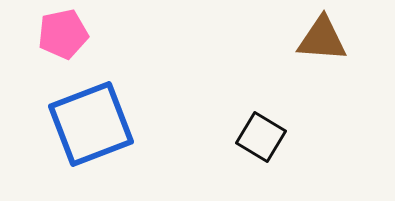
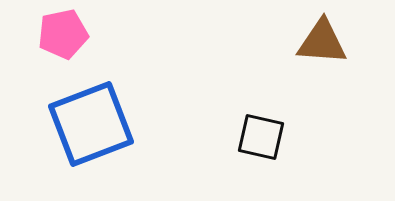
brown triangle: moved 3 px down
black square: rotated 18 degrees counterclockwise
